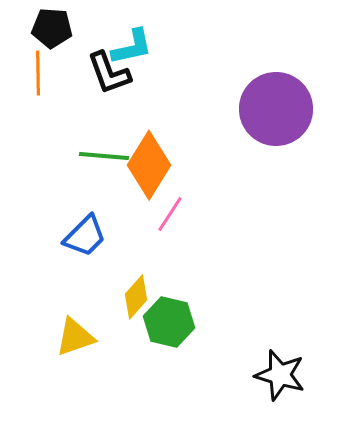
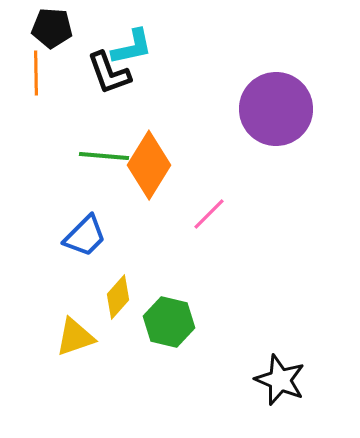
orange line: moved 2 px left
pink line: moved 39 px right; rotated 12 degrees clockwise
yellow diamond: moved 18 px left
black star: moved 5 px down; rotated 6 degrees clockwise
